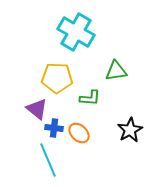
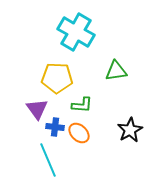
green L-shape: moved 8 px left, 7 px down
purple triangle: rotated 15 degrees clockwise
blue cross: moved 1 px right, 1 px up
